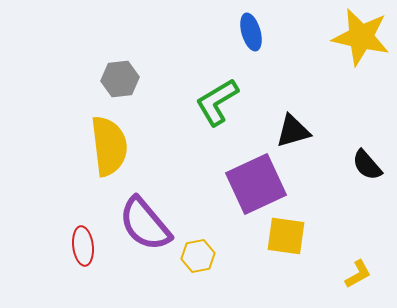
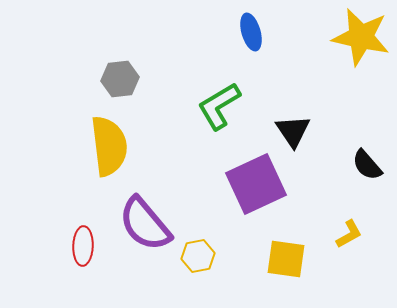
green L-shape: moved 2 px right, 4 px down
black triangle: rotated 48 degrees counterclockwise
yellow square: moved 23 px down
red ellipse: rotated 9 degrees clockwise
yellow L-shape: moved 9 px left, 40 px up
